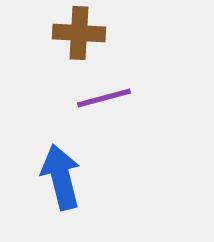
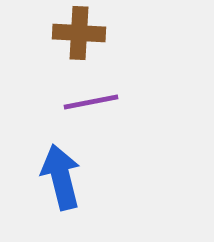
purple line: moved 13 px left, 4 px down; rotated 4 degrees clockwise
